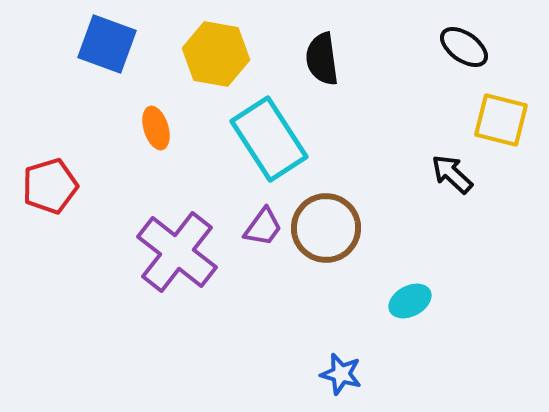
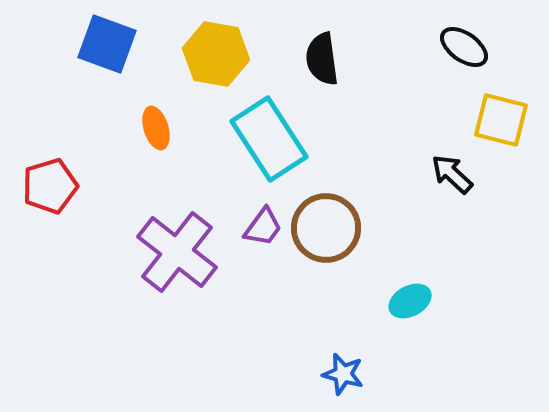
blue star: moved 2 px right
